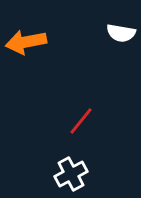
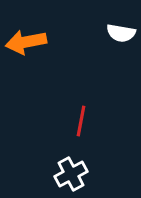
red line: rotated 28 degrees counterclockwise
